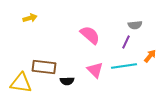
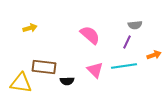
yellow arrow: moved 10 px down
purple line: moved 1 px right
orange arrow: moved 4 px right, 1 px up; rotated 32 degrees clockwise
